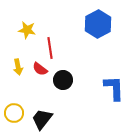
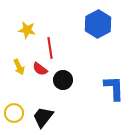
yellow arrow: moved 1 px right; rotated 14 degrees counterclockwise
black trapezoid: moved 1 px right, 2 px up
